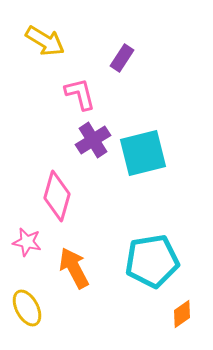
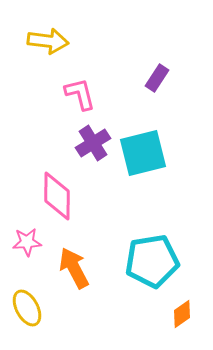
yellow arrow: moved 3 px right; rotated 24 degrees counterclockwise
purple rectangle: moved 35 px right, 20 px down
purple cross: moved 3 px down
pink diamond: rotated 15 degrees counterclockwise
pink star: rotated 16 degrees counterclockwise
